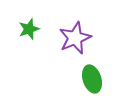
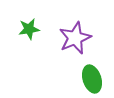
green star: rotated 10 degrees clockwise
